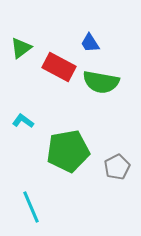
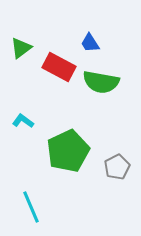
green pentagon: rotated 15 degrees counterclockwise
